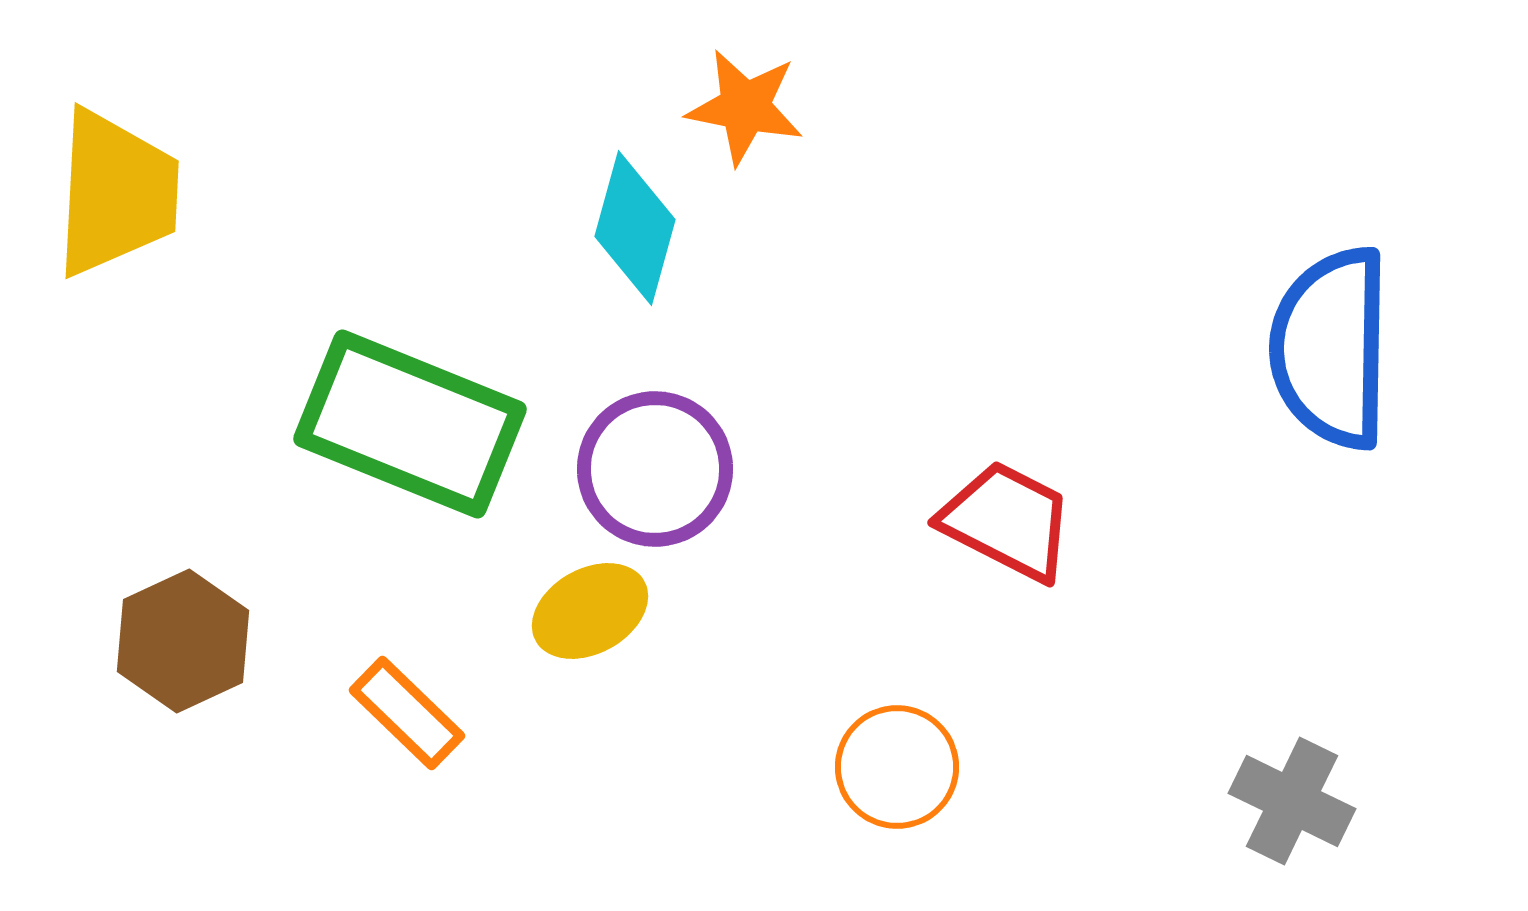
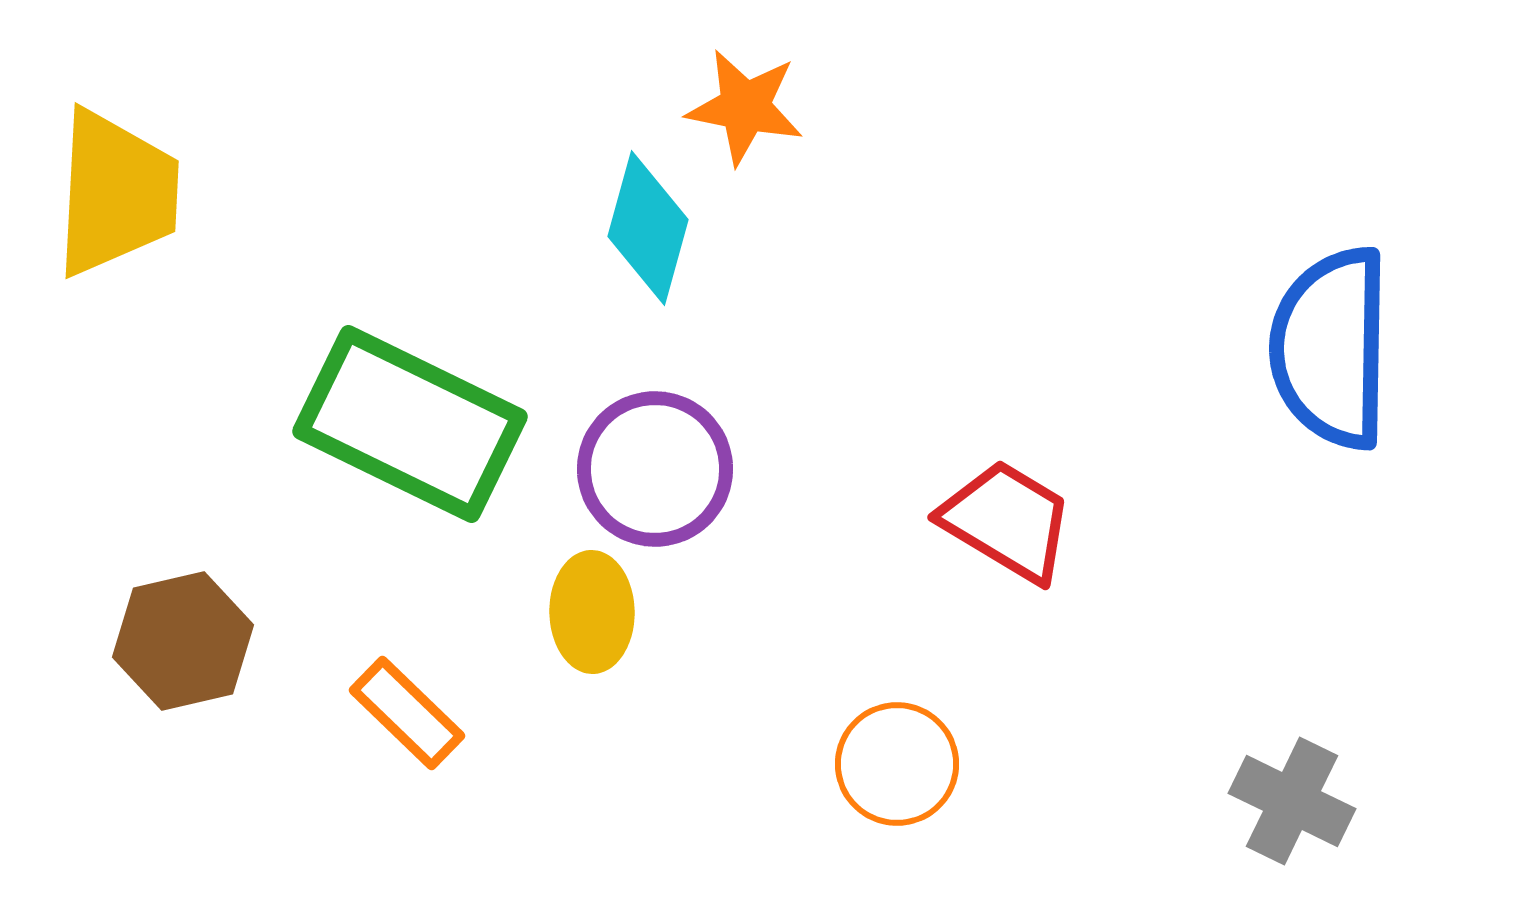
cyan diamond: moved 13 px right
green rectangle: rotated 4 degrees clockwise
red trapezoid: rotated 4 degrees clockwise
yellow ellipse: moved 2 px right, 1 px down; rotated 62 degrees counterclockwise
brown hexagon: rotated 12 degrees clockwise
orange circle: moved 3 px up
